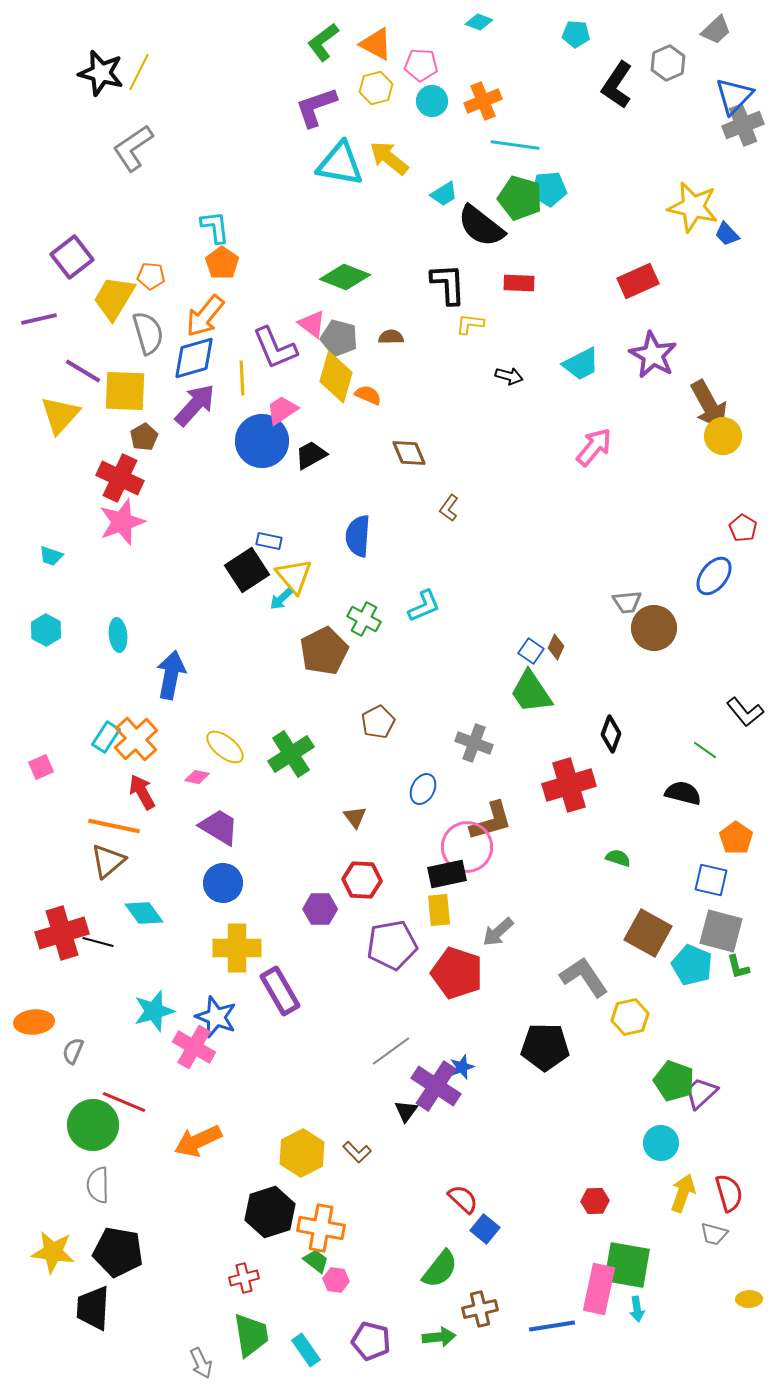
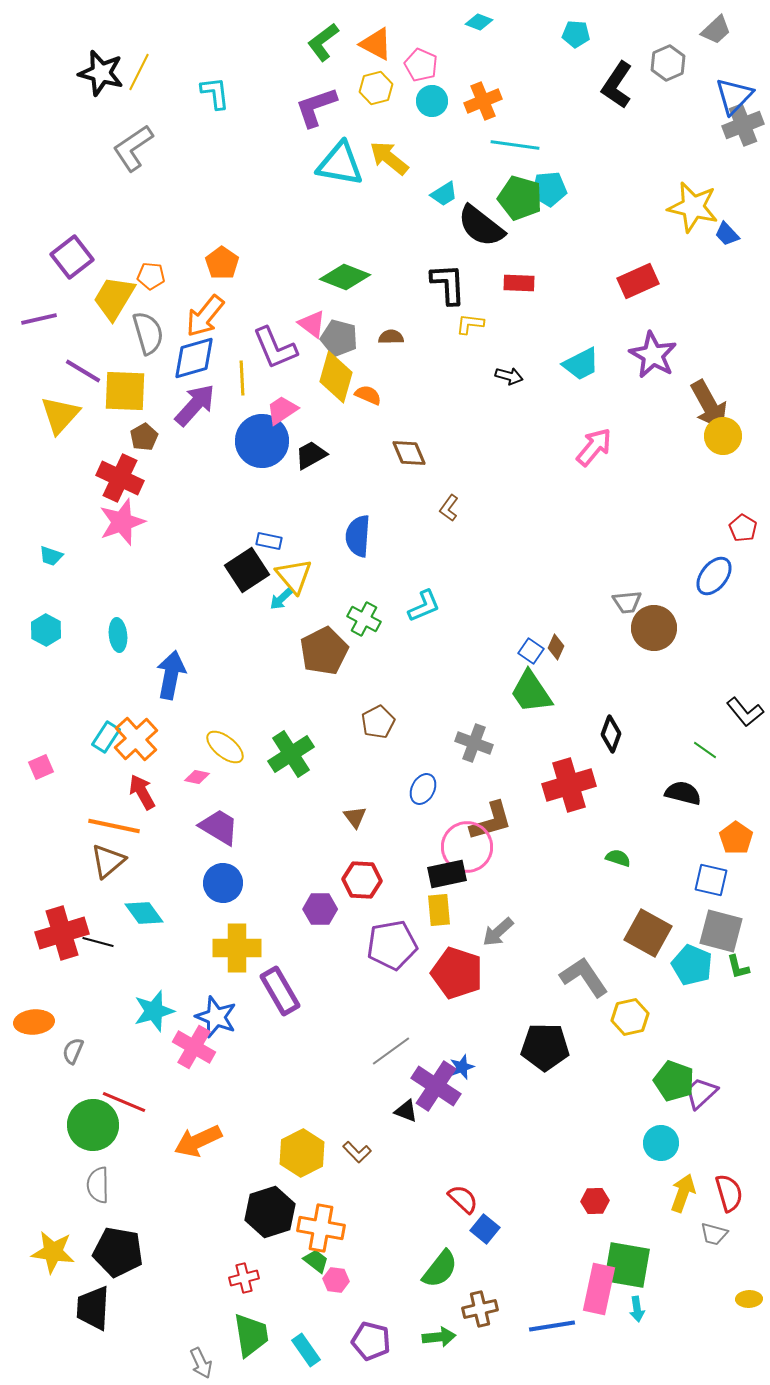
pink pentagon at (421, 65): rotated 20 degrees clockwise
cyan L-shape at (215, 227): moved 134 px up
black triangle at (406, 1111): rotated 45 degrees counterclockwise
